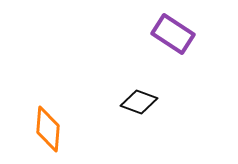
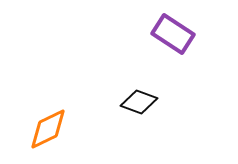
orange diamond: rotated 60 degrees clockwise
